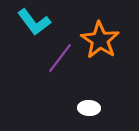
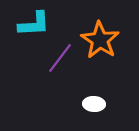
cyan L-shape: moved 2 px down; rotated 56 degrees counterclockwise
white ellipse: moved 5 px right, 4 px up
